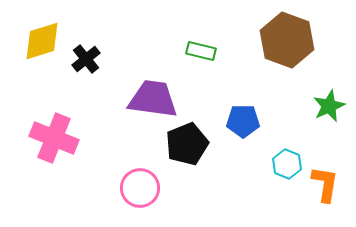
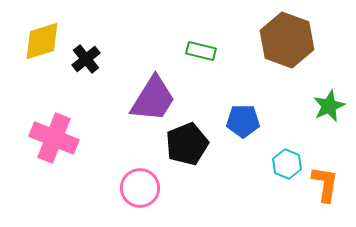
purple trapezoid: rotated 114 degrees clockwise
